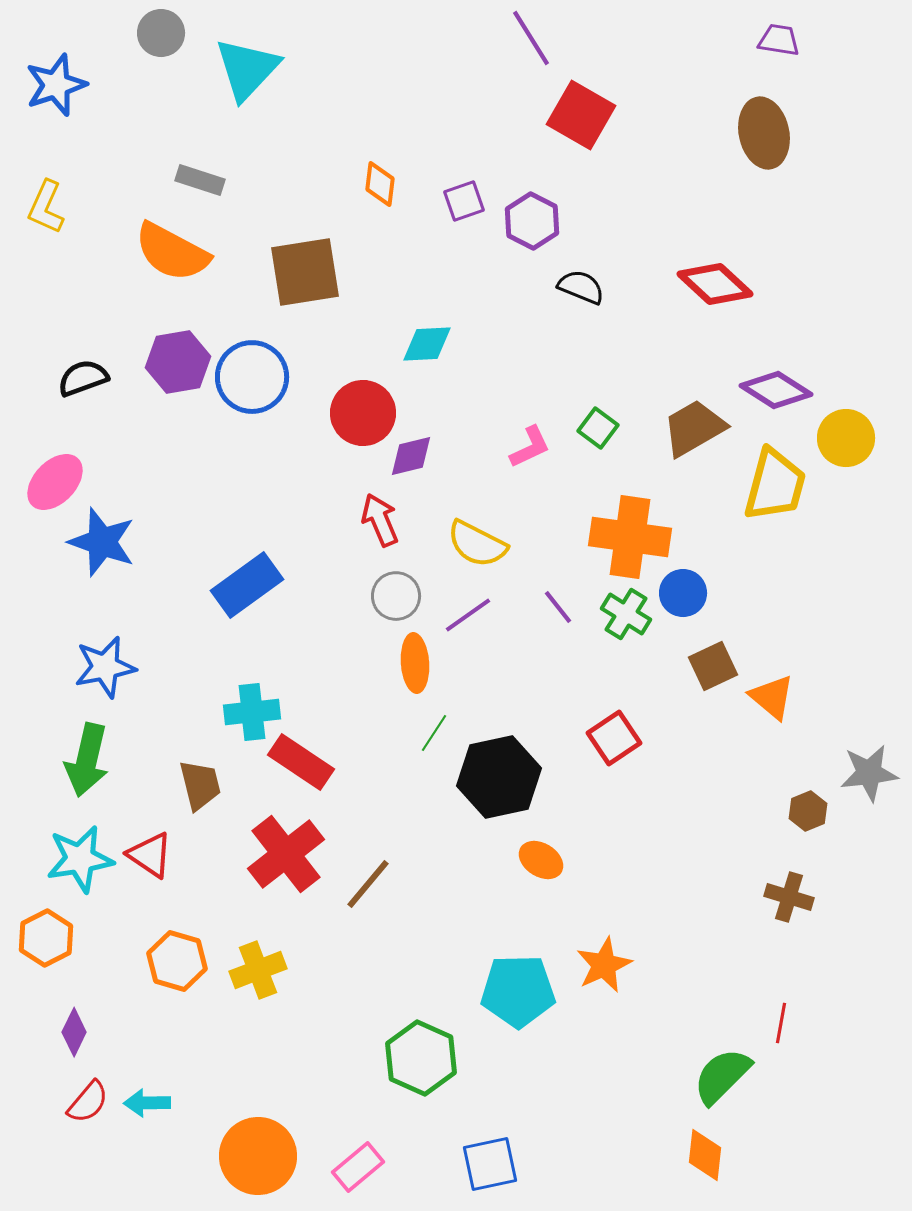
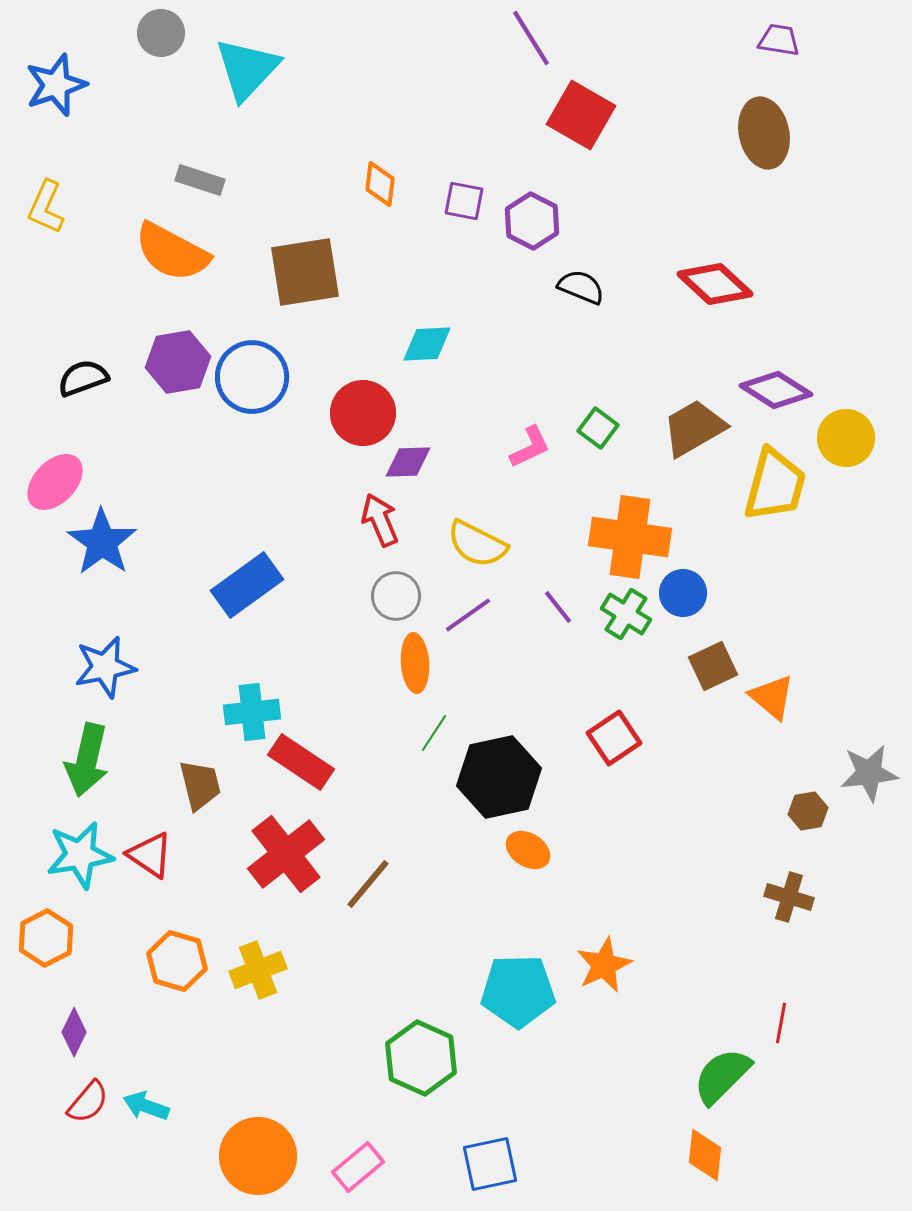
purple square at (464, 201): rotated 30 degrees clockwise
purple diamond at (411, 456): moved 3 px left, 6 px down; rotated 12 degrees clockwise
blue star at (102, 542): rotated 16 degrees clockwise
brown hexagon at (808, 811): rotated 12 degrees clockwise
cyan star at (80, 859): moved 4 px up
orange ellipse at (541, 860): moved 13 px left, 10 px up
cyan arrow at (147, 1103): moved 1 px left, 3 px down; rotated 21 degrees clockwise
